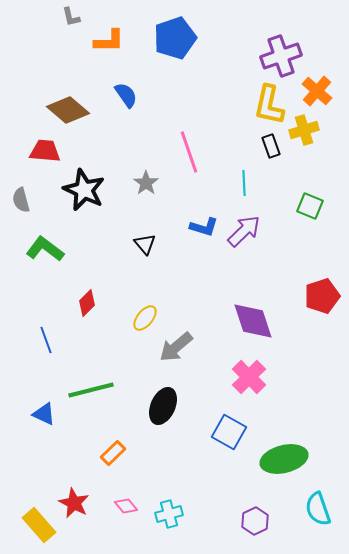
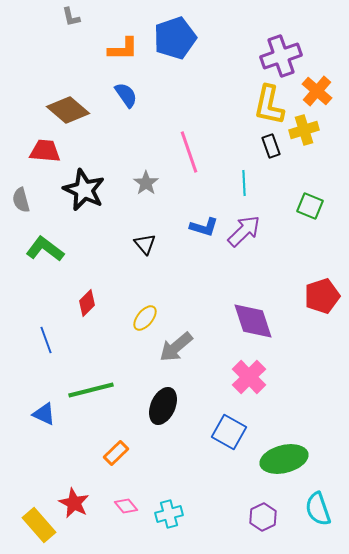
orange L-shape: moved 14 px right, 8 px down
orange rectangle: moved 3 px right
purple hexagon: moved 8 px right, 4 px up
